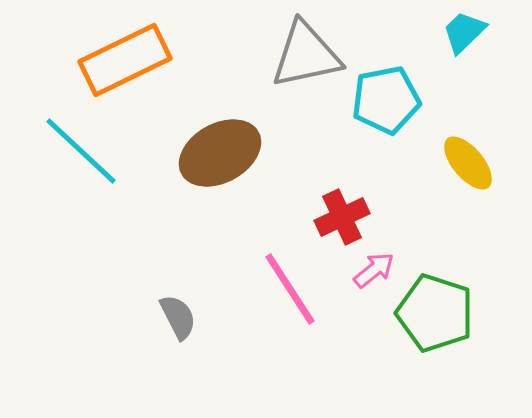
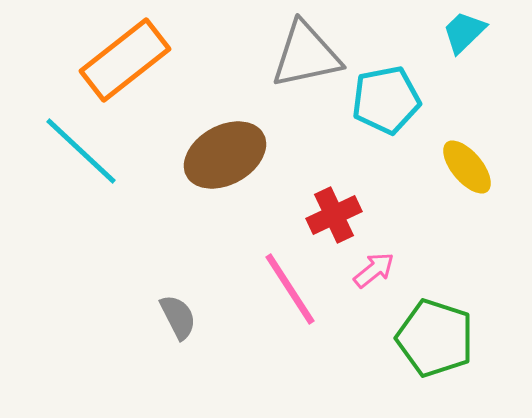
orange rectangle: rotated 12 degrees counterclockwise
brown ellipse: moved 5 px right, 2 px down
yellow ellipse: moved 1 px left, 4 px down
red cross: moved 8 px left, 2 px up
green pentagon: moved 25 px down
